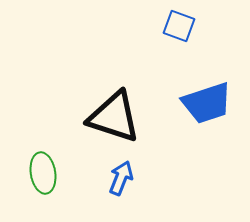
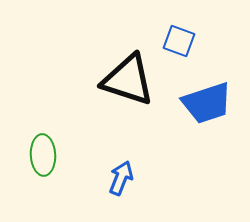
blue square: moved 15 px down
black triangle: moved 14 px right, 37 px up
green ellipse: moved 18 px up; rotated 6 degrees clockwise
